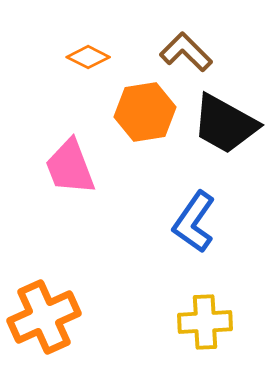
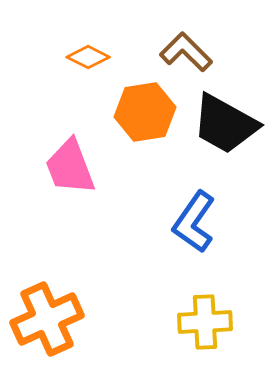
orange cross: moved 3 px right, 2 px down
